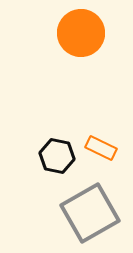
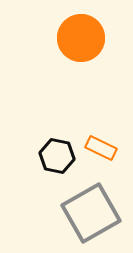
orange circle: moved 5 px down
gray square: moved 1 px right
